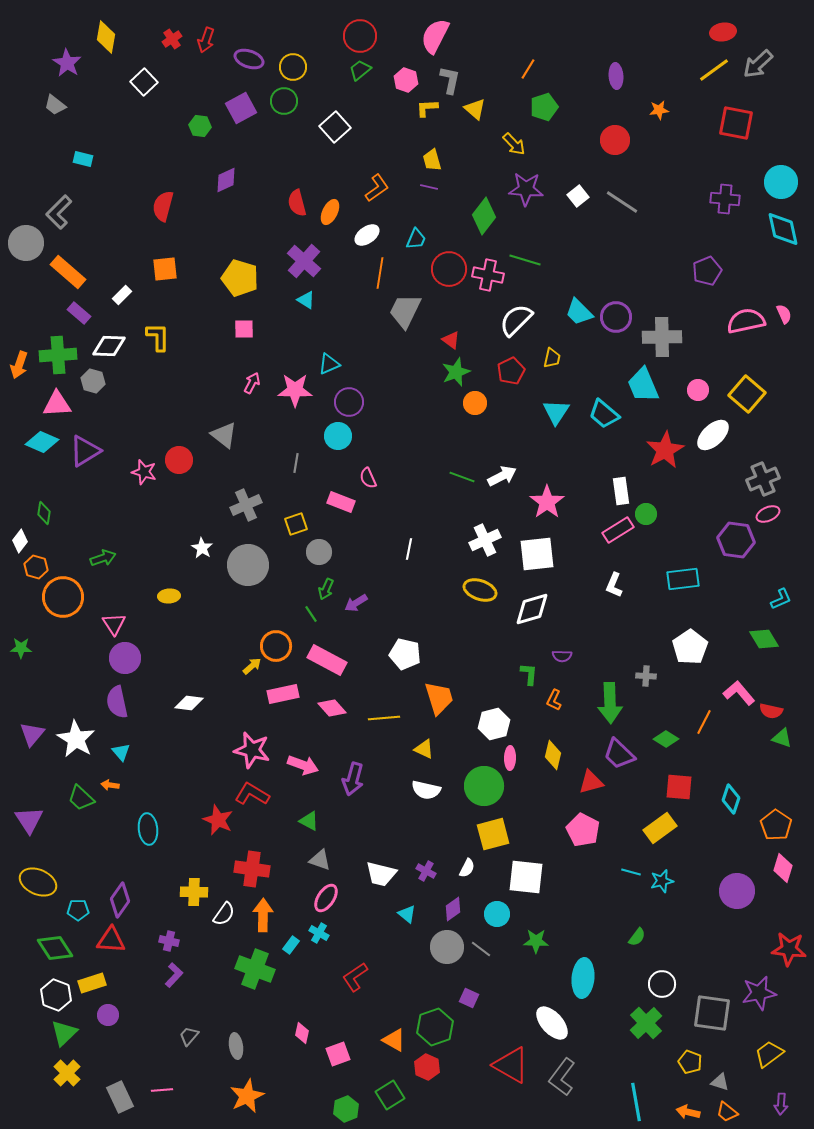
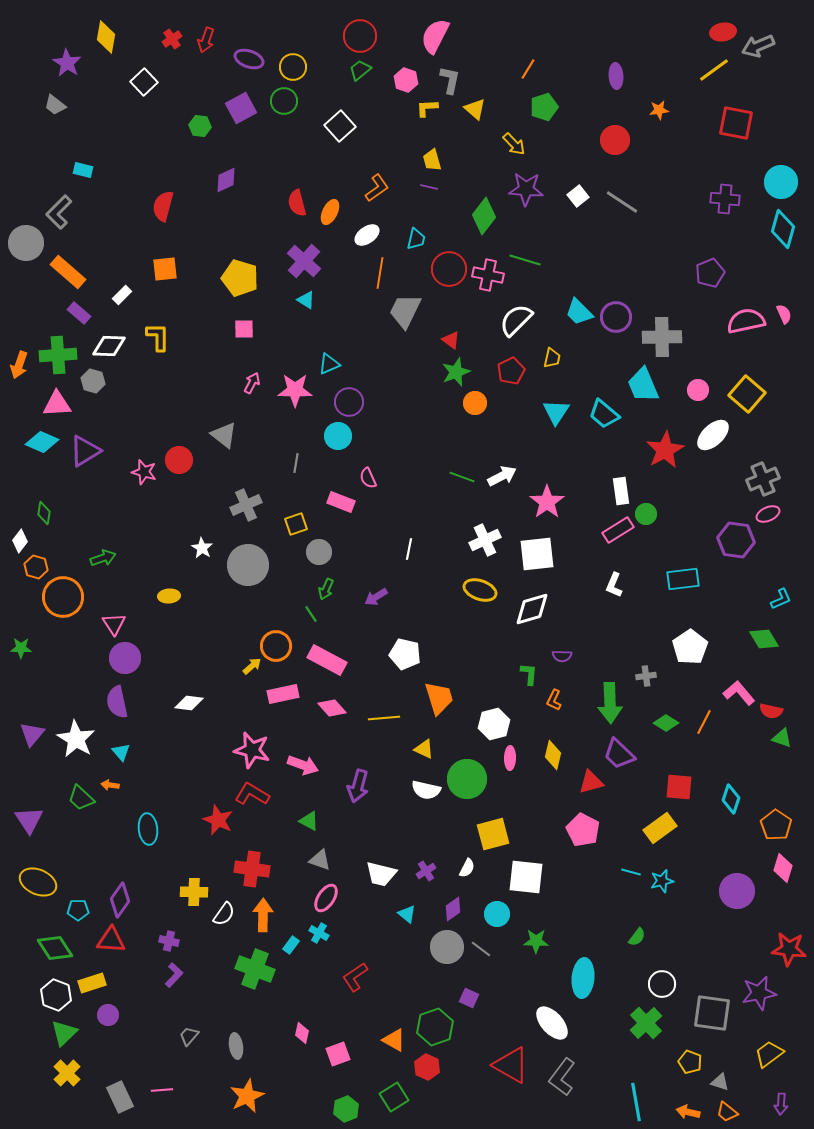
gray arrow at (758, 64): moved 18 px up; rotated 20 degrees clockwise
white square at (335, 127): moved 5 px right, 1 px up
cyan rectangle at (83, 159): moved 11 px down
cyan diamond at (783, 229): rotated 27 degrees clockwise
cyan trapezoid at (416, 239): rotated 10 degrees counterclockwise
purple pentagon at (707, 271): moved 3 px right, 2 px down
purple arrow at (356, 603): moved 20 px right, 6 px up
gray cross at (646, 676): rotated 12 degrees counterclockwise
green diamond at (666, 739): moved 16 px up
purple arrow at (353, 779): moved 5 px right, 7 px down
green circle at (484, 786): moved 17 px left, 7 px up
purple cross at (426, 871): rotated 30 degrees clockwise
green square at (390, 1095): moved 4 px right, 2 px down
